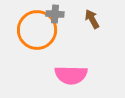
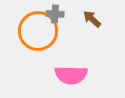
brown arrow: rotated 18 degrees counterclockwise
orange circle: moved 1 px right, 1 px down
